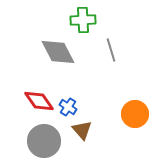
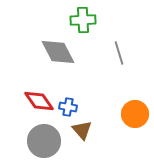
gray line: moved 8 px right, 3 px down
blue cross: rotated 24 degrees counterclockwise
